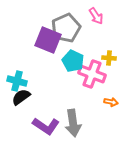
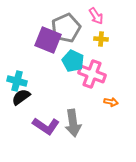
yellow cross: moved 8 px left, 19 px up
